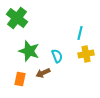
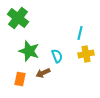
green cross: moved 1 px right
